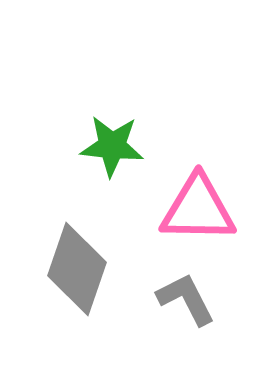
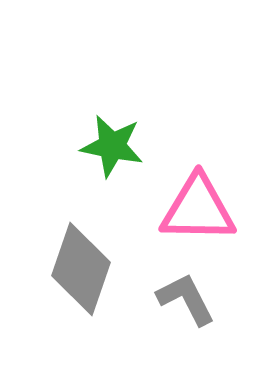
green star: rotated 6 degrees clockwise
gray diamond: moved 4 px right
